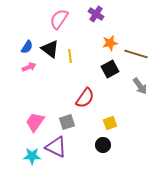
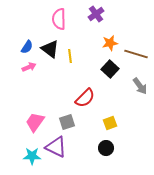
purple cross: rotated 21 degrees clockwise
pink semicircle: rotated 35 degrees counterclockwise
black square: rotated 18 degrees counterclockwise
red semicircle: rotated 10 degrees clockwise
black circle: moved 3 px right, 3 px down
